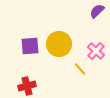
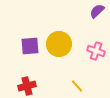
pink cross: rotated 24 degrees counterclockwise
yellow line: moved 3 px left, 17 px down
